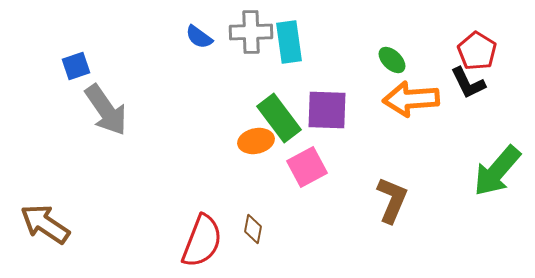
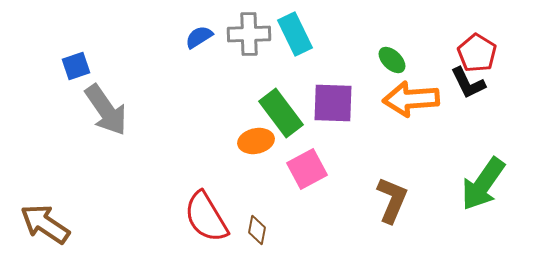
gray cross: moved 2 px left, 2 px down
blue semicircle: rotated 112 degrees clockwise
cyan rectangle: moved 6 px right, 8 px up; rotated 18 degrees counterclockwise
red pentagon: moved 2 px down
purple square: moved 6 px right, 7 px up
green rectangle: moved 2 px right, 5 px up
pink square: moved 2 px down
green arrow: moved 14 px left, 13 px down; rotated 6 degrees counterclockwise
brown diamond: moved 4 px right, 1 px down
red semicircle: moved 4 px right, 24 px up; rotated 128 degrees clockwise
